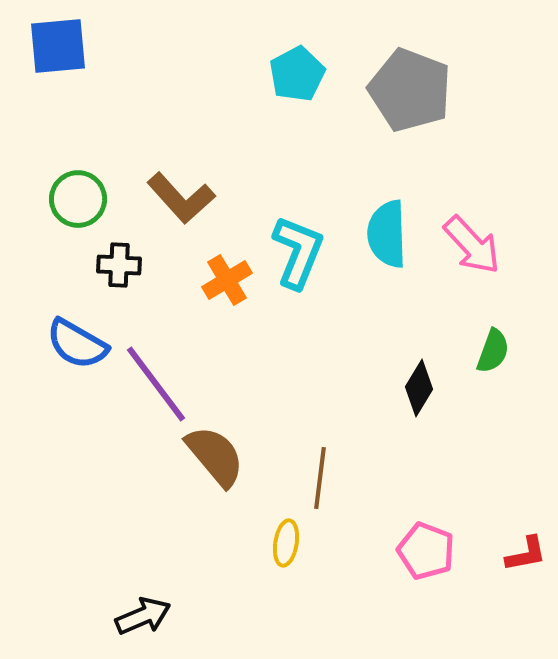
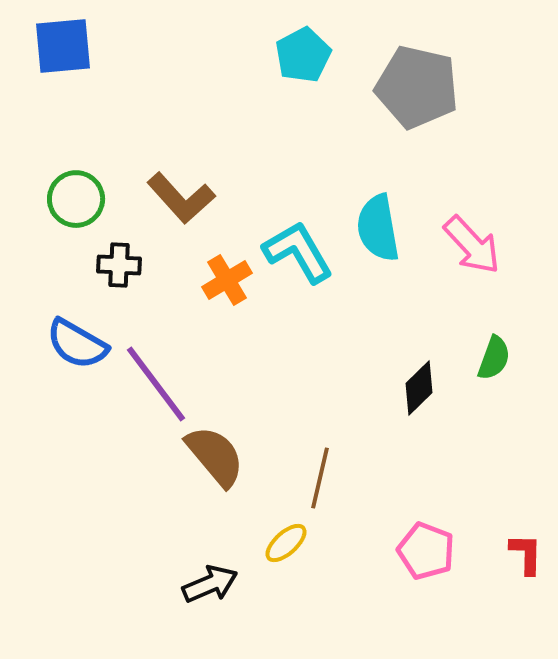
blue square: moved 5 px right
cyan pentagon: moved 6 px right, 19 px up
gray pentagon: moved 7 px right, 3 px up; rotated 8 degrees counterclockwise
green circle: moved 2 px left
cyan semicircle: moved 9 px left, 6 px up; rotated 8 degrees counterclockwise
cyan L-shape: rotated 52 degrees counterclockwise
green semicircle: moved 1 px right, 7 px down
black diamond: rotated 14 degrees clockwise
brown line: rotated 6 degrees clockwise
yellow ellipse: rotated 39 degrees clockwise
red L-shape: rotated 78 degrees counterclockwise
black arrow: moved 67 px right, 32 px up
